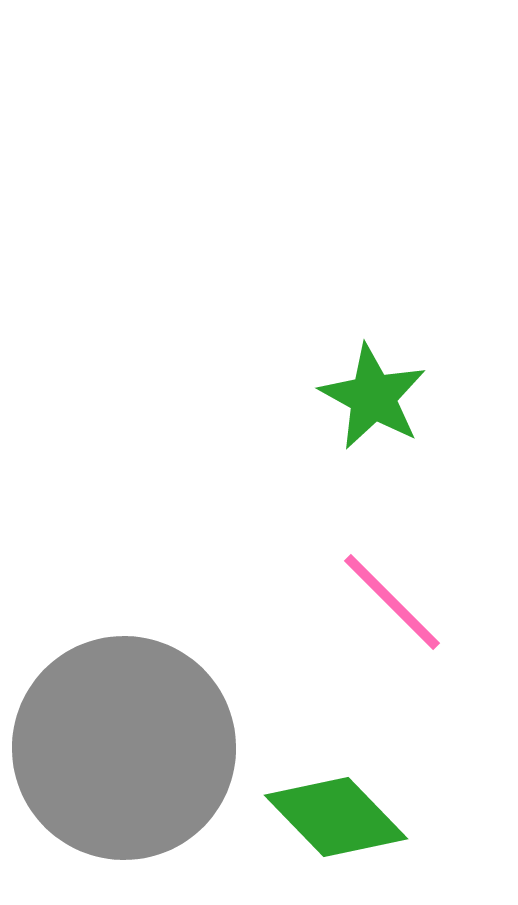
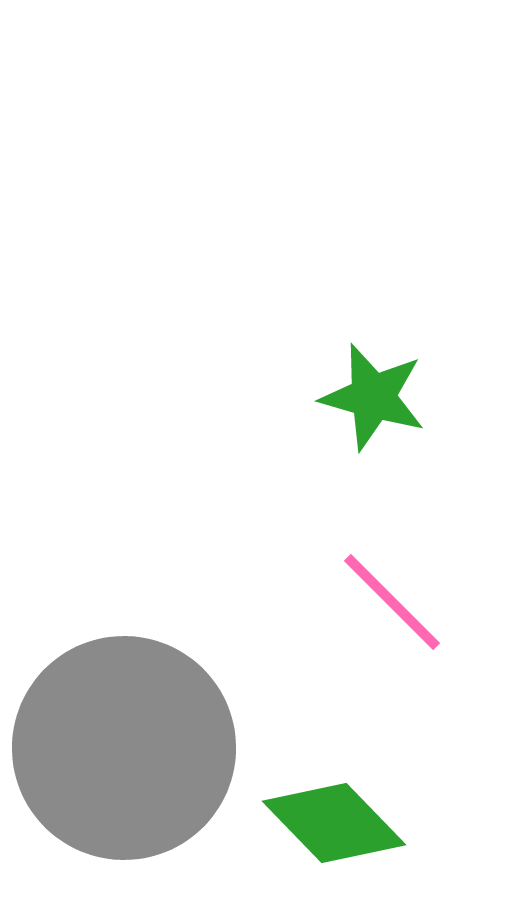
green star: rotated 13 degrees counterclockwise
green diamond: moved 2 px left, 6 px down
